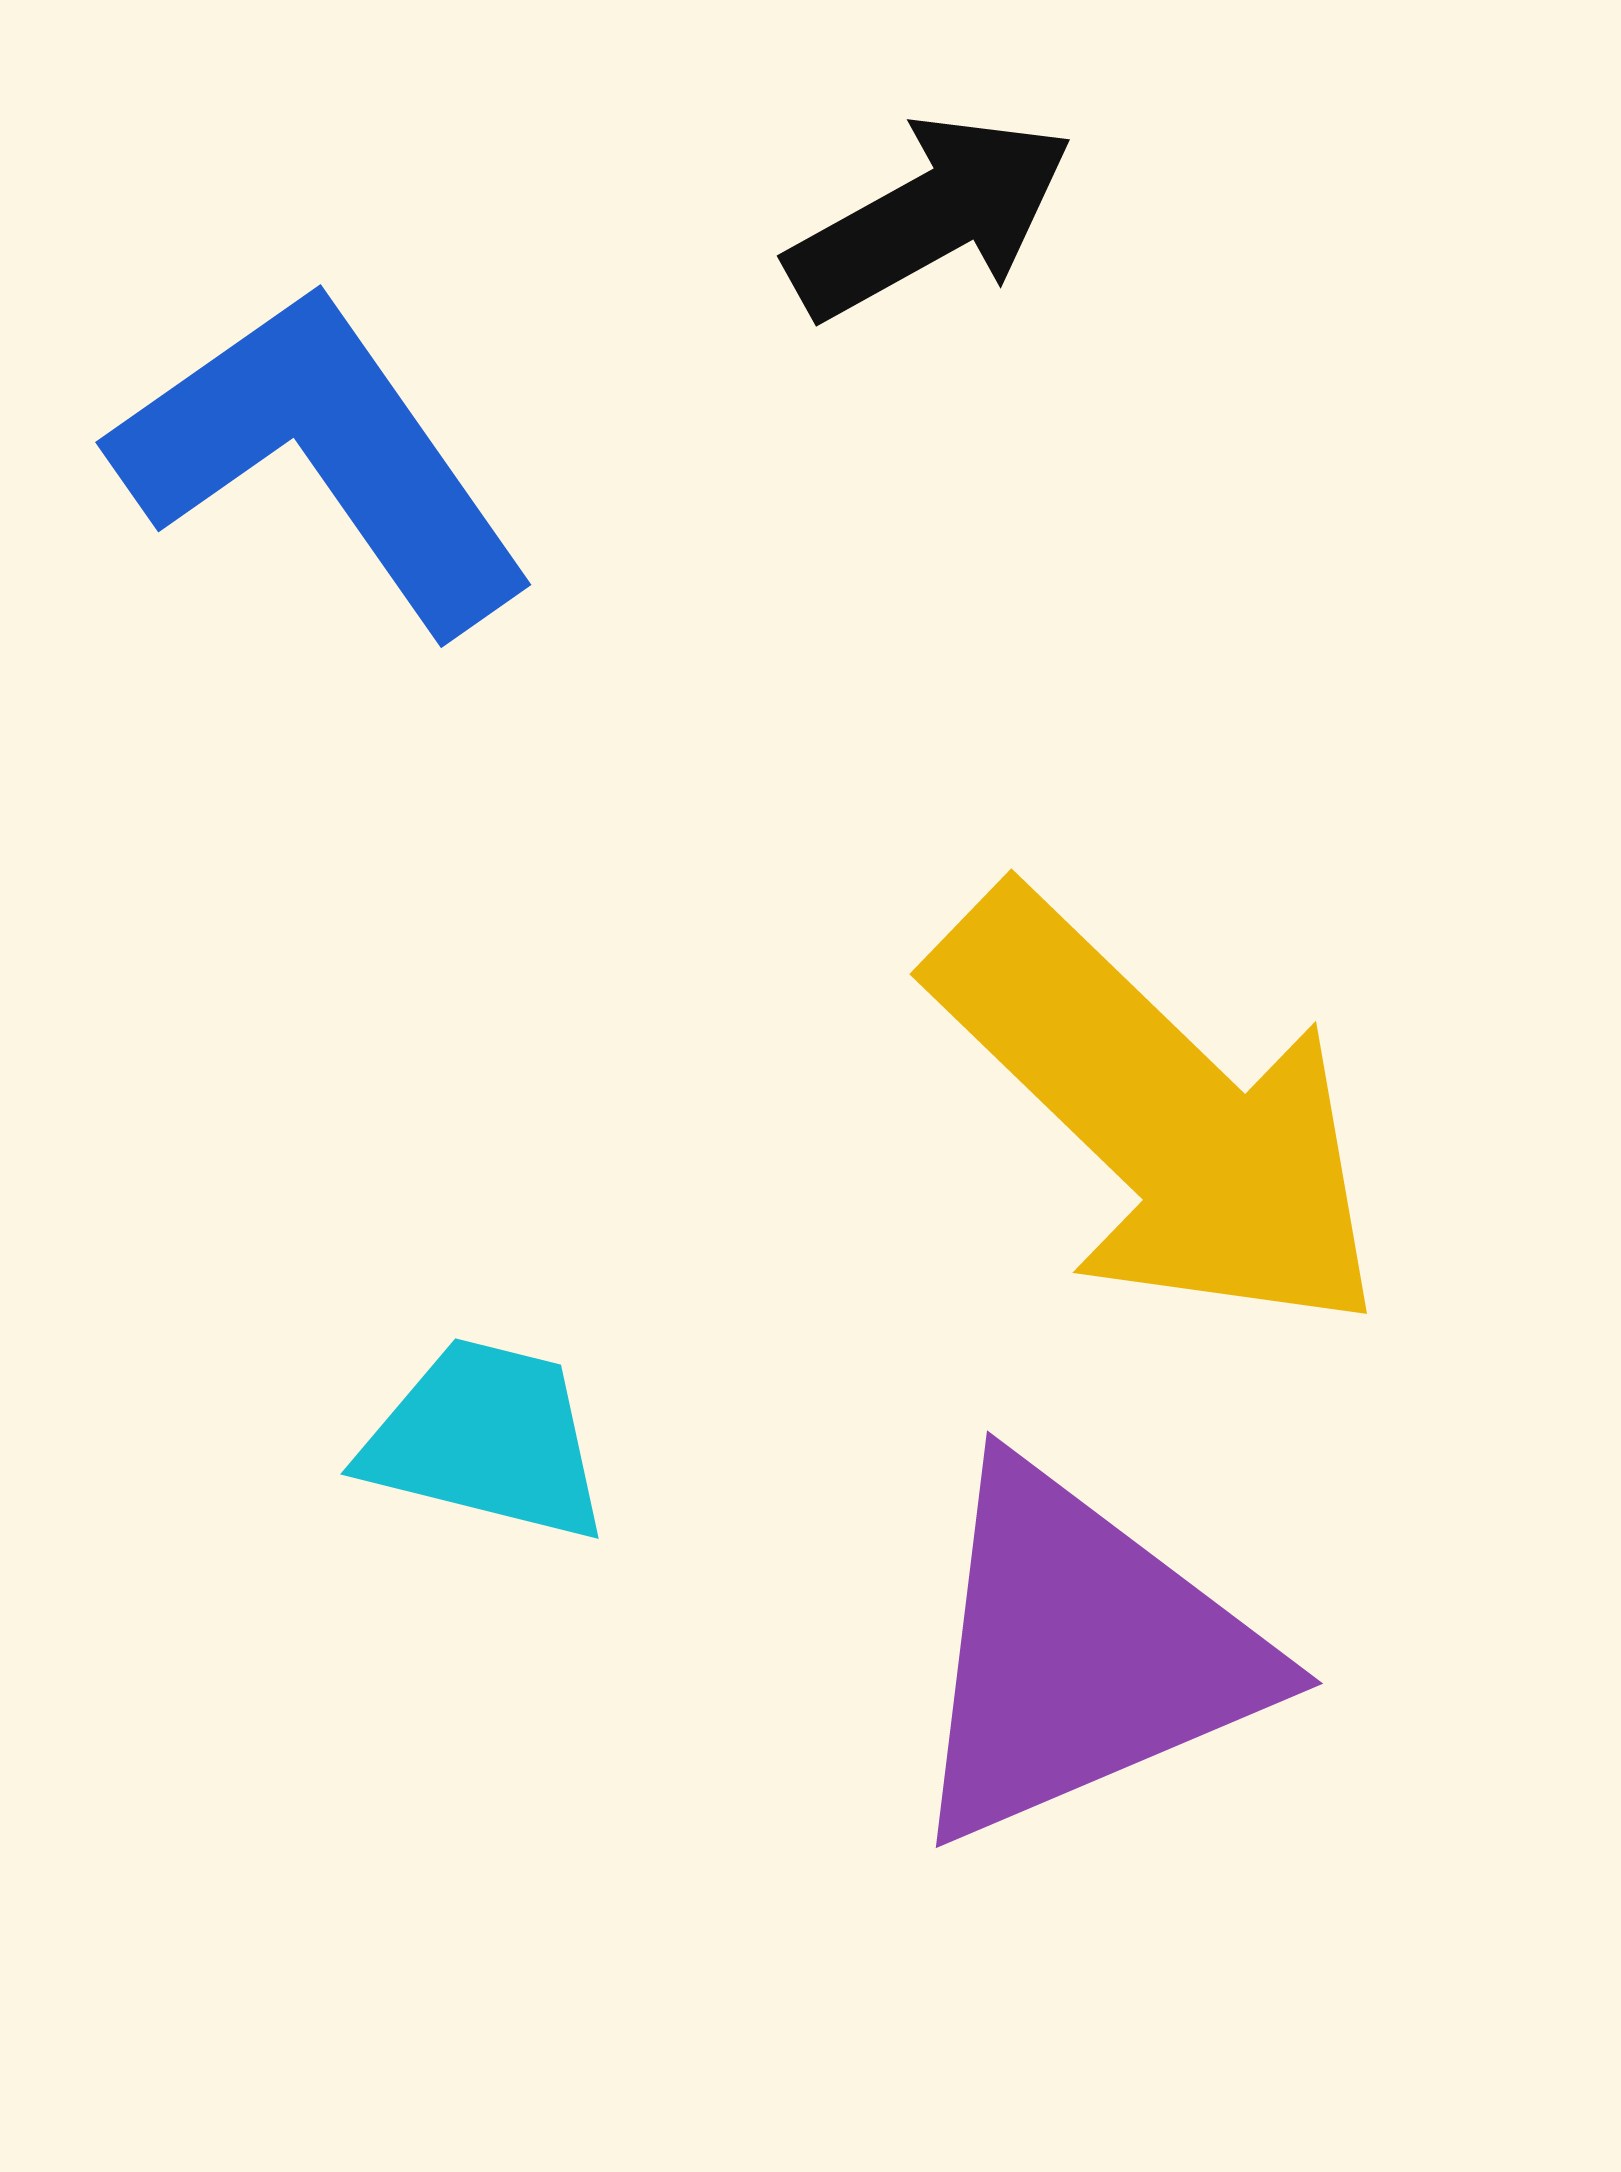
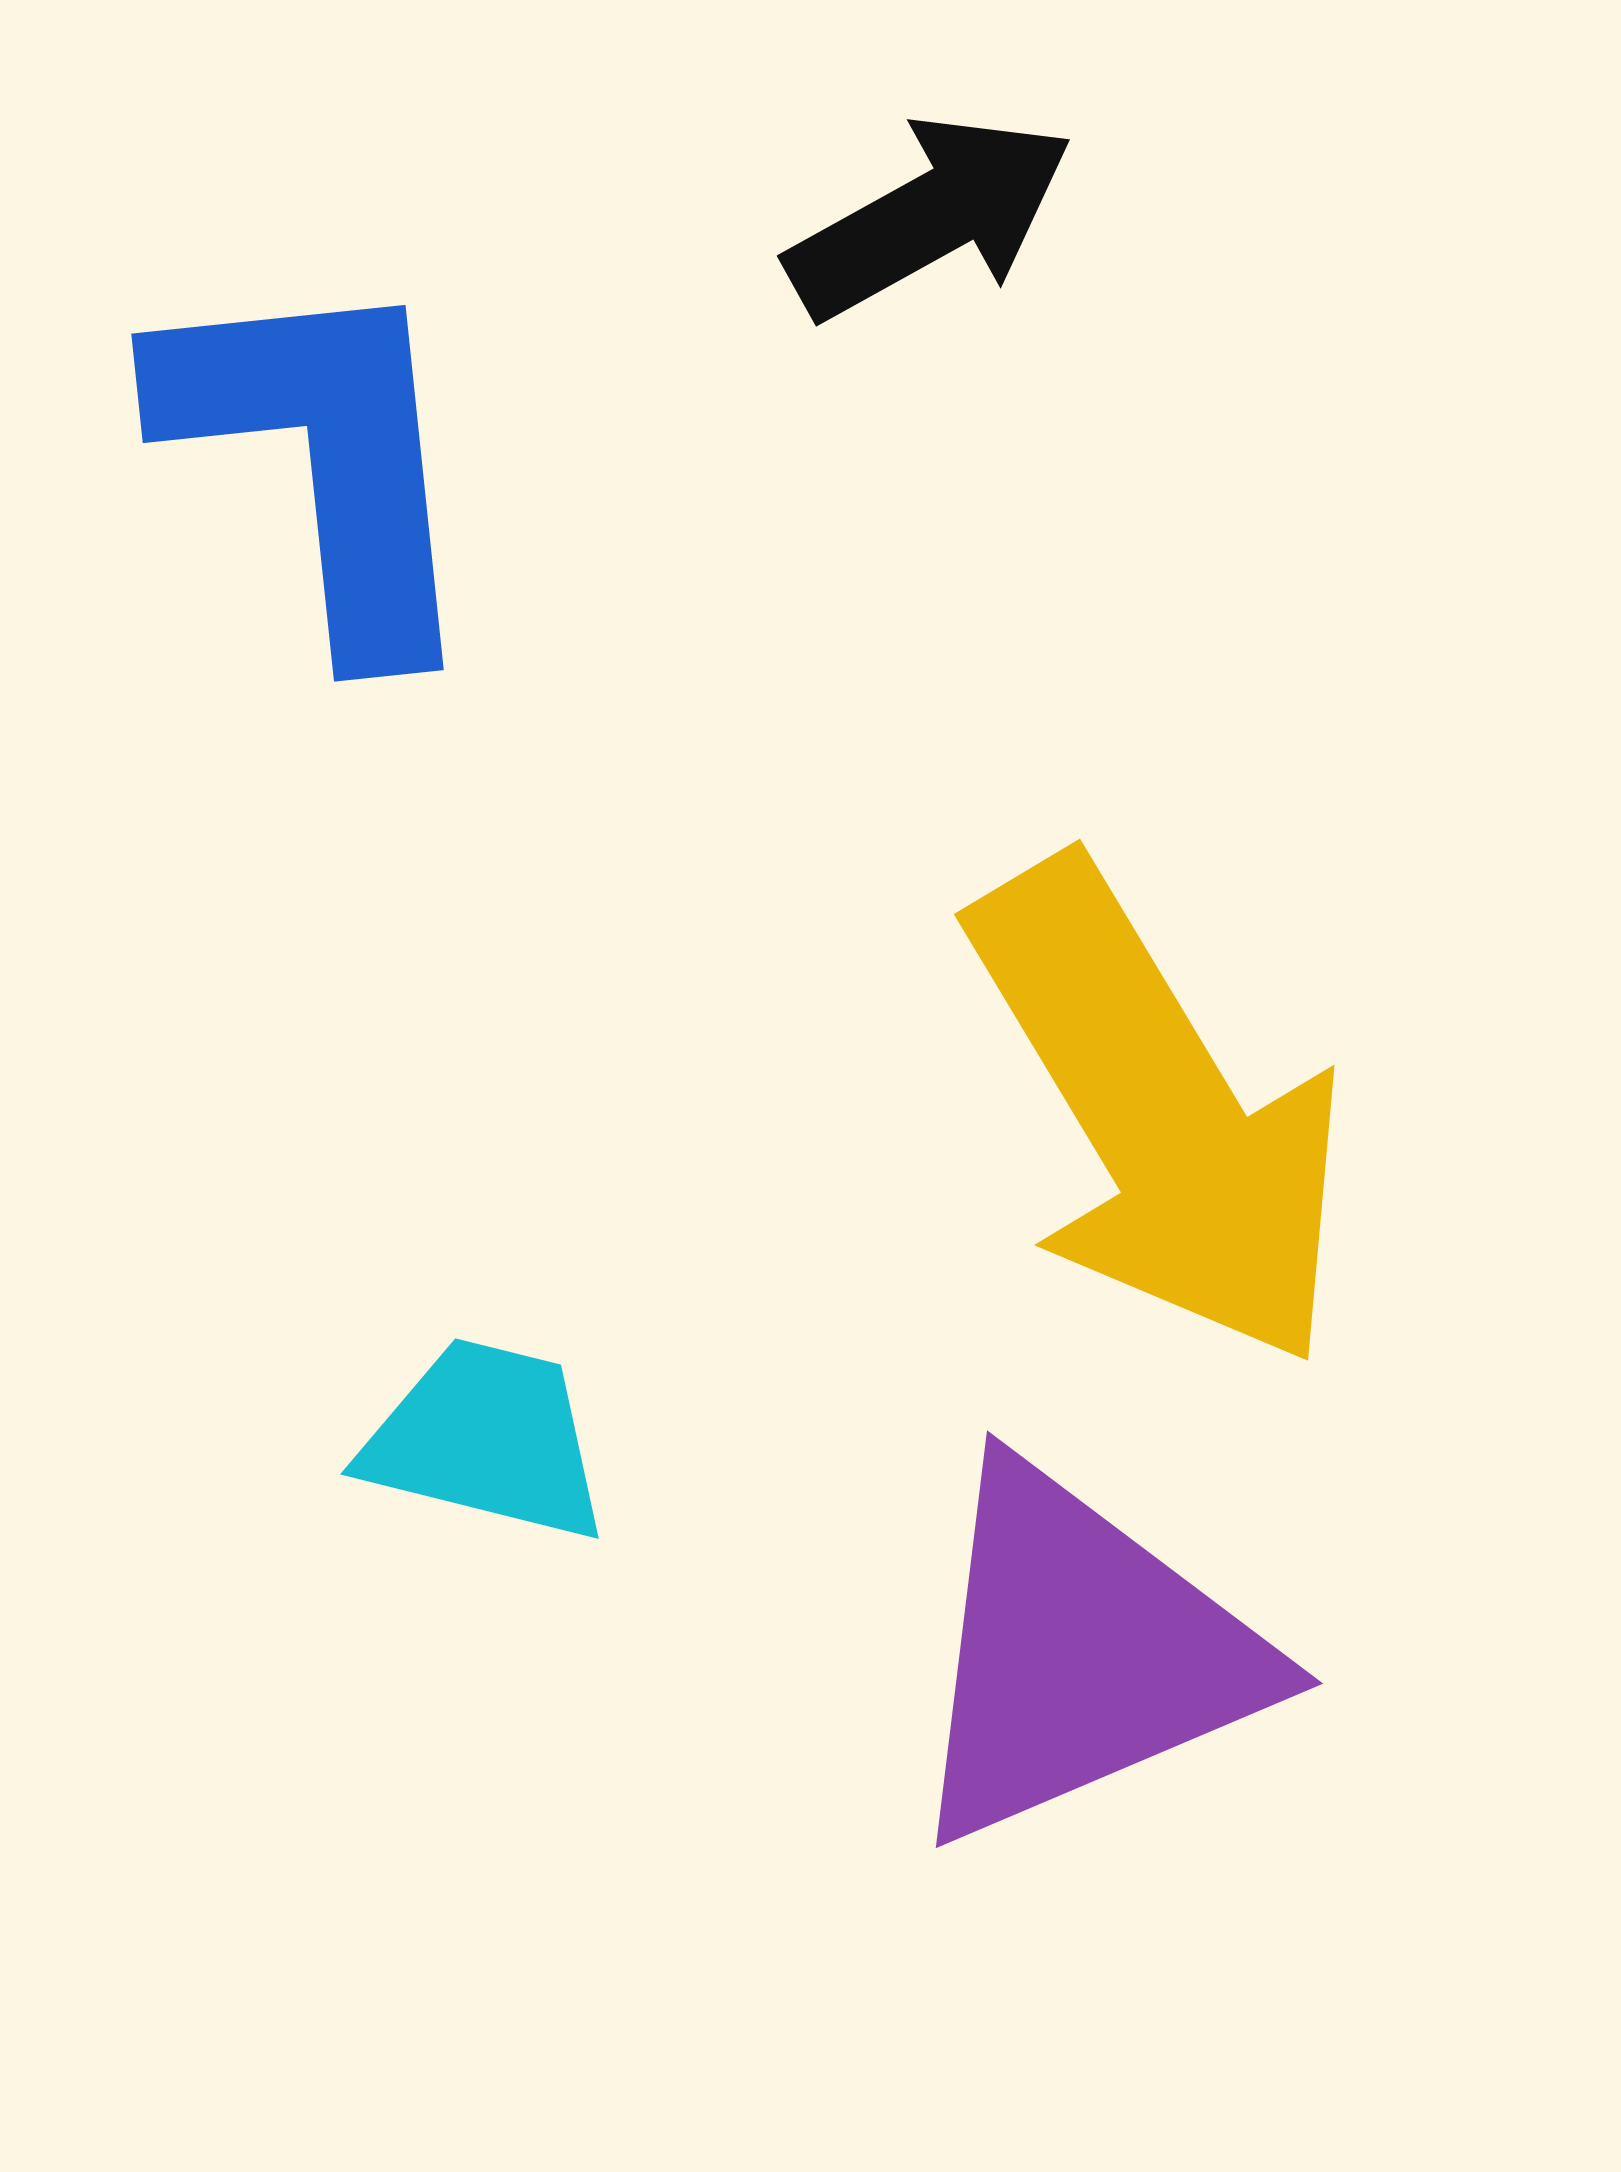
blue L-shape: rotated 29 degrees clockwise
yellow arrow: rotated 15 degrees clockwise
